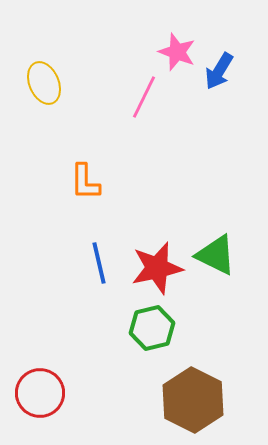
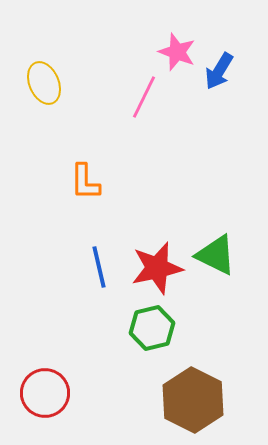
blue line: moved 4 px down
red circle: moved 5 px right
